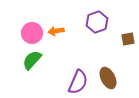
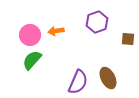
pink circle: moved 2 px left, 2 px down
brown square: rotated 16 degrees clockwise
